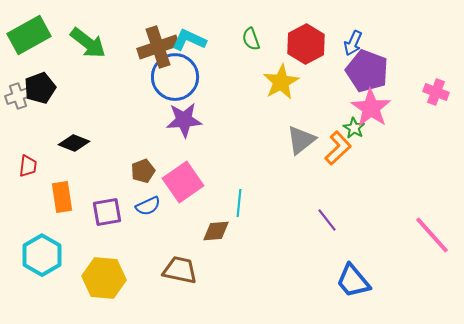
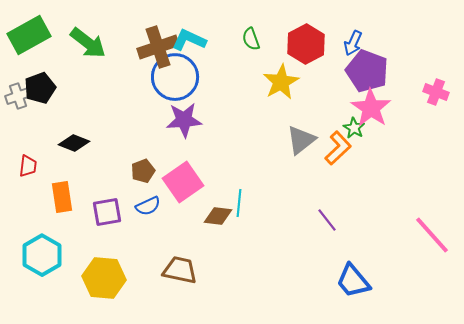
brown diamond: moved 2 px right, 15 px up; rotated 12 degrees clockwise
